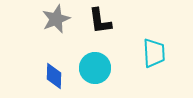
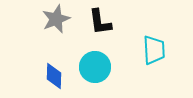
black L-shape: moved 1 px down
cyan trapezoid: moved 3 px up
cyan circle: moved 1 px up
